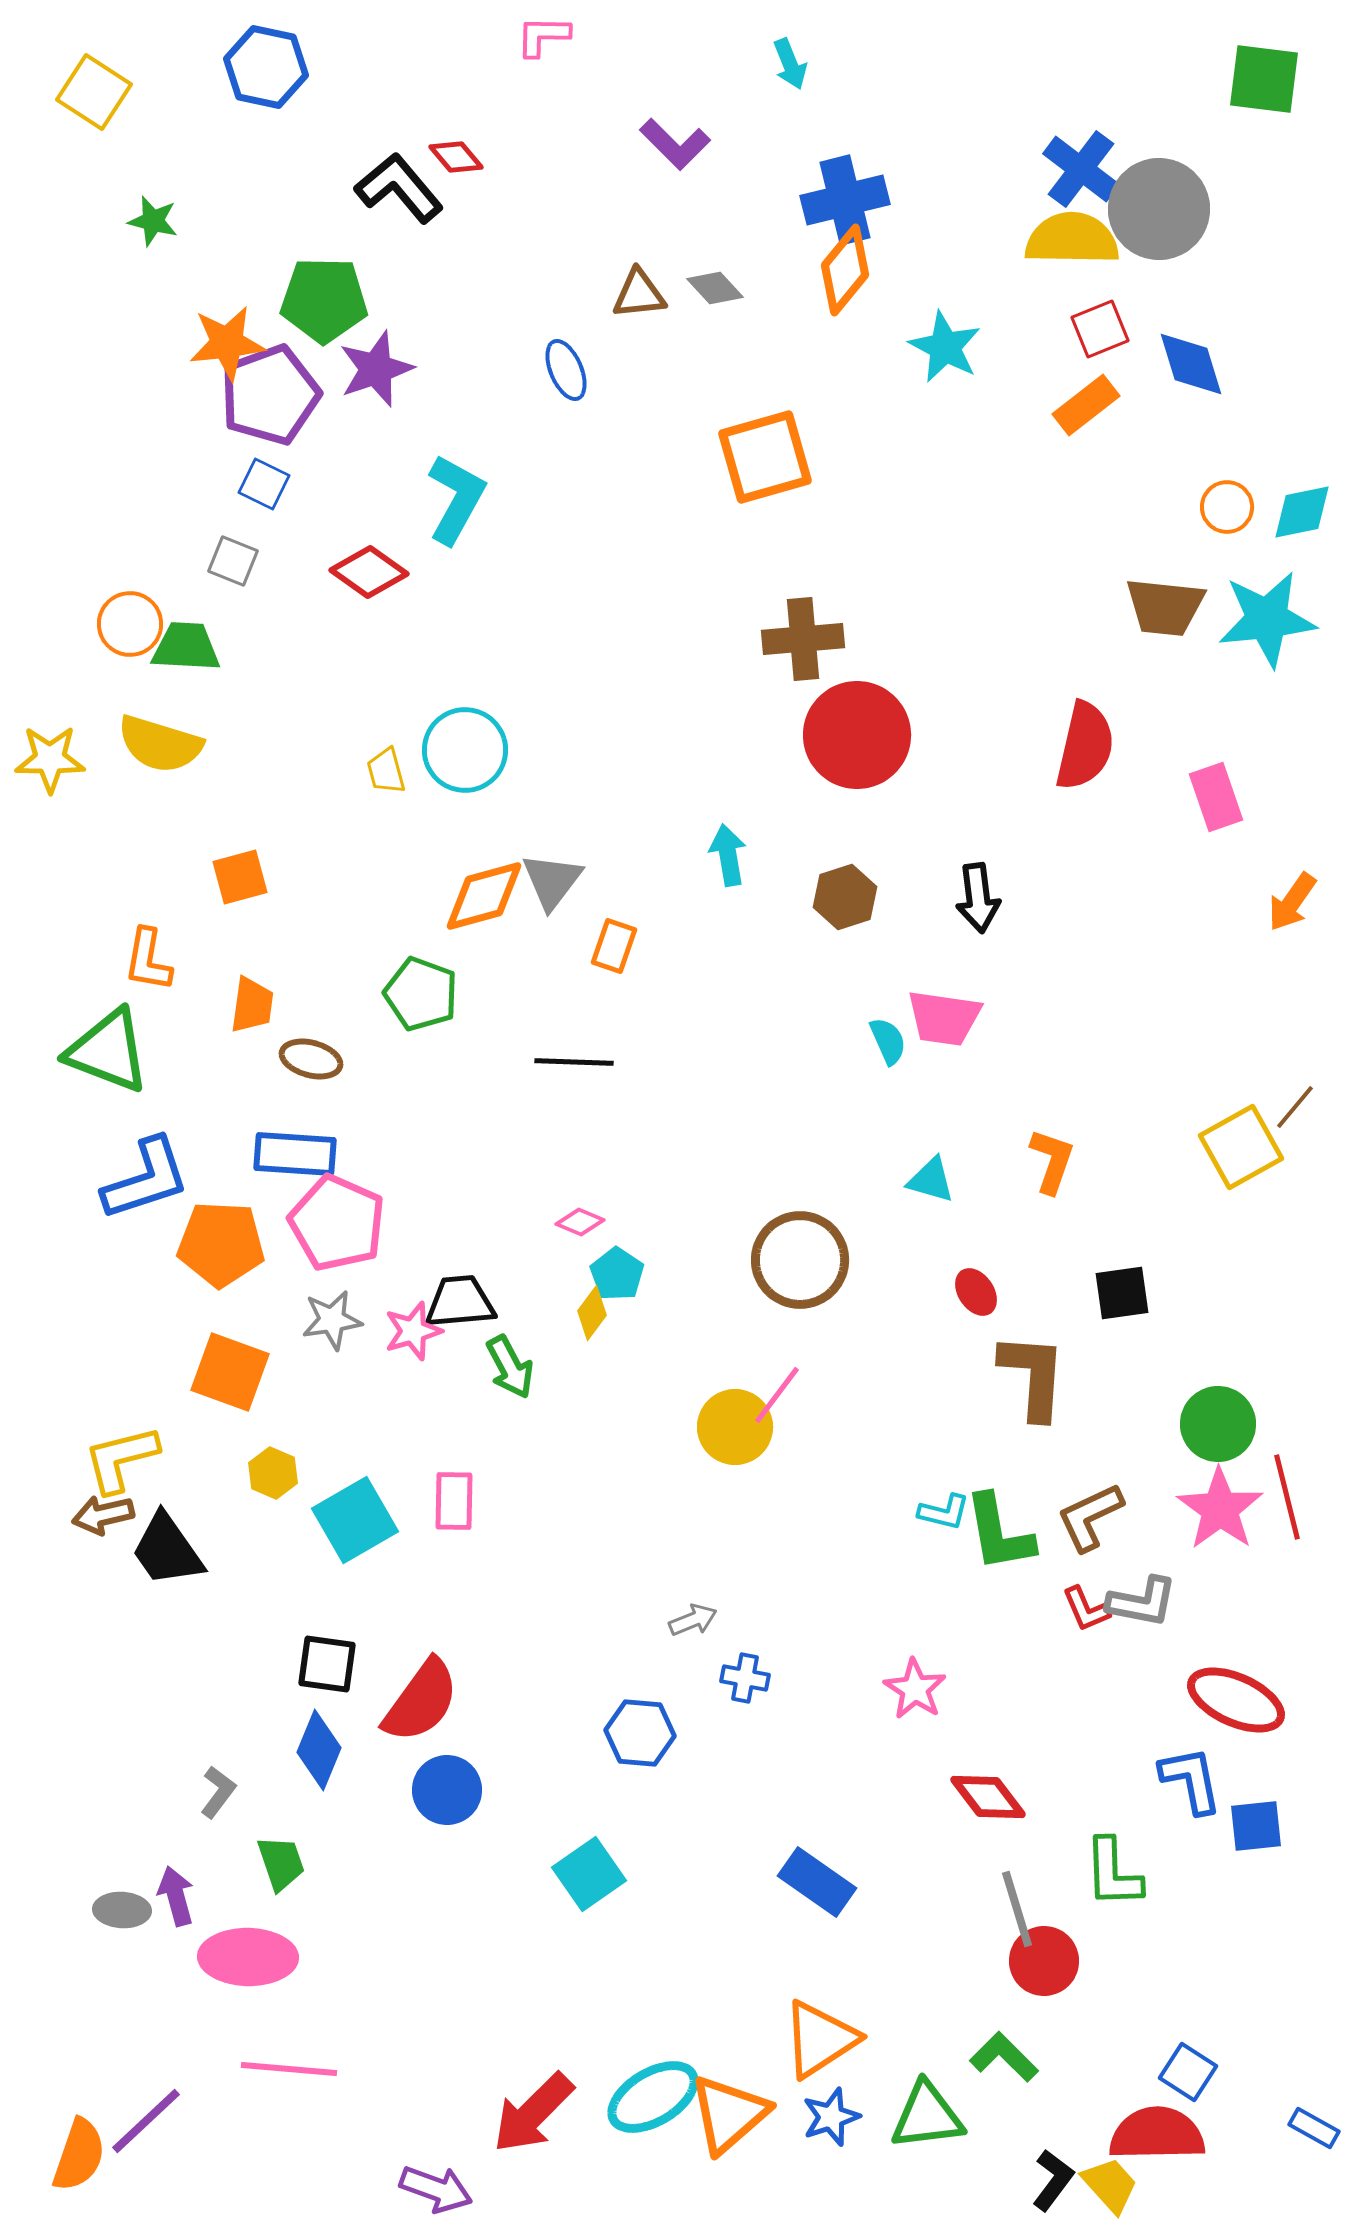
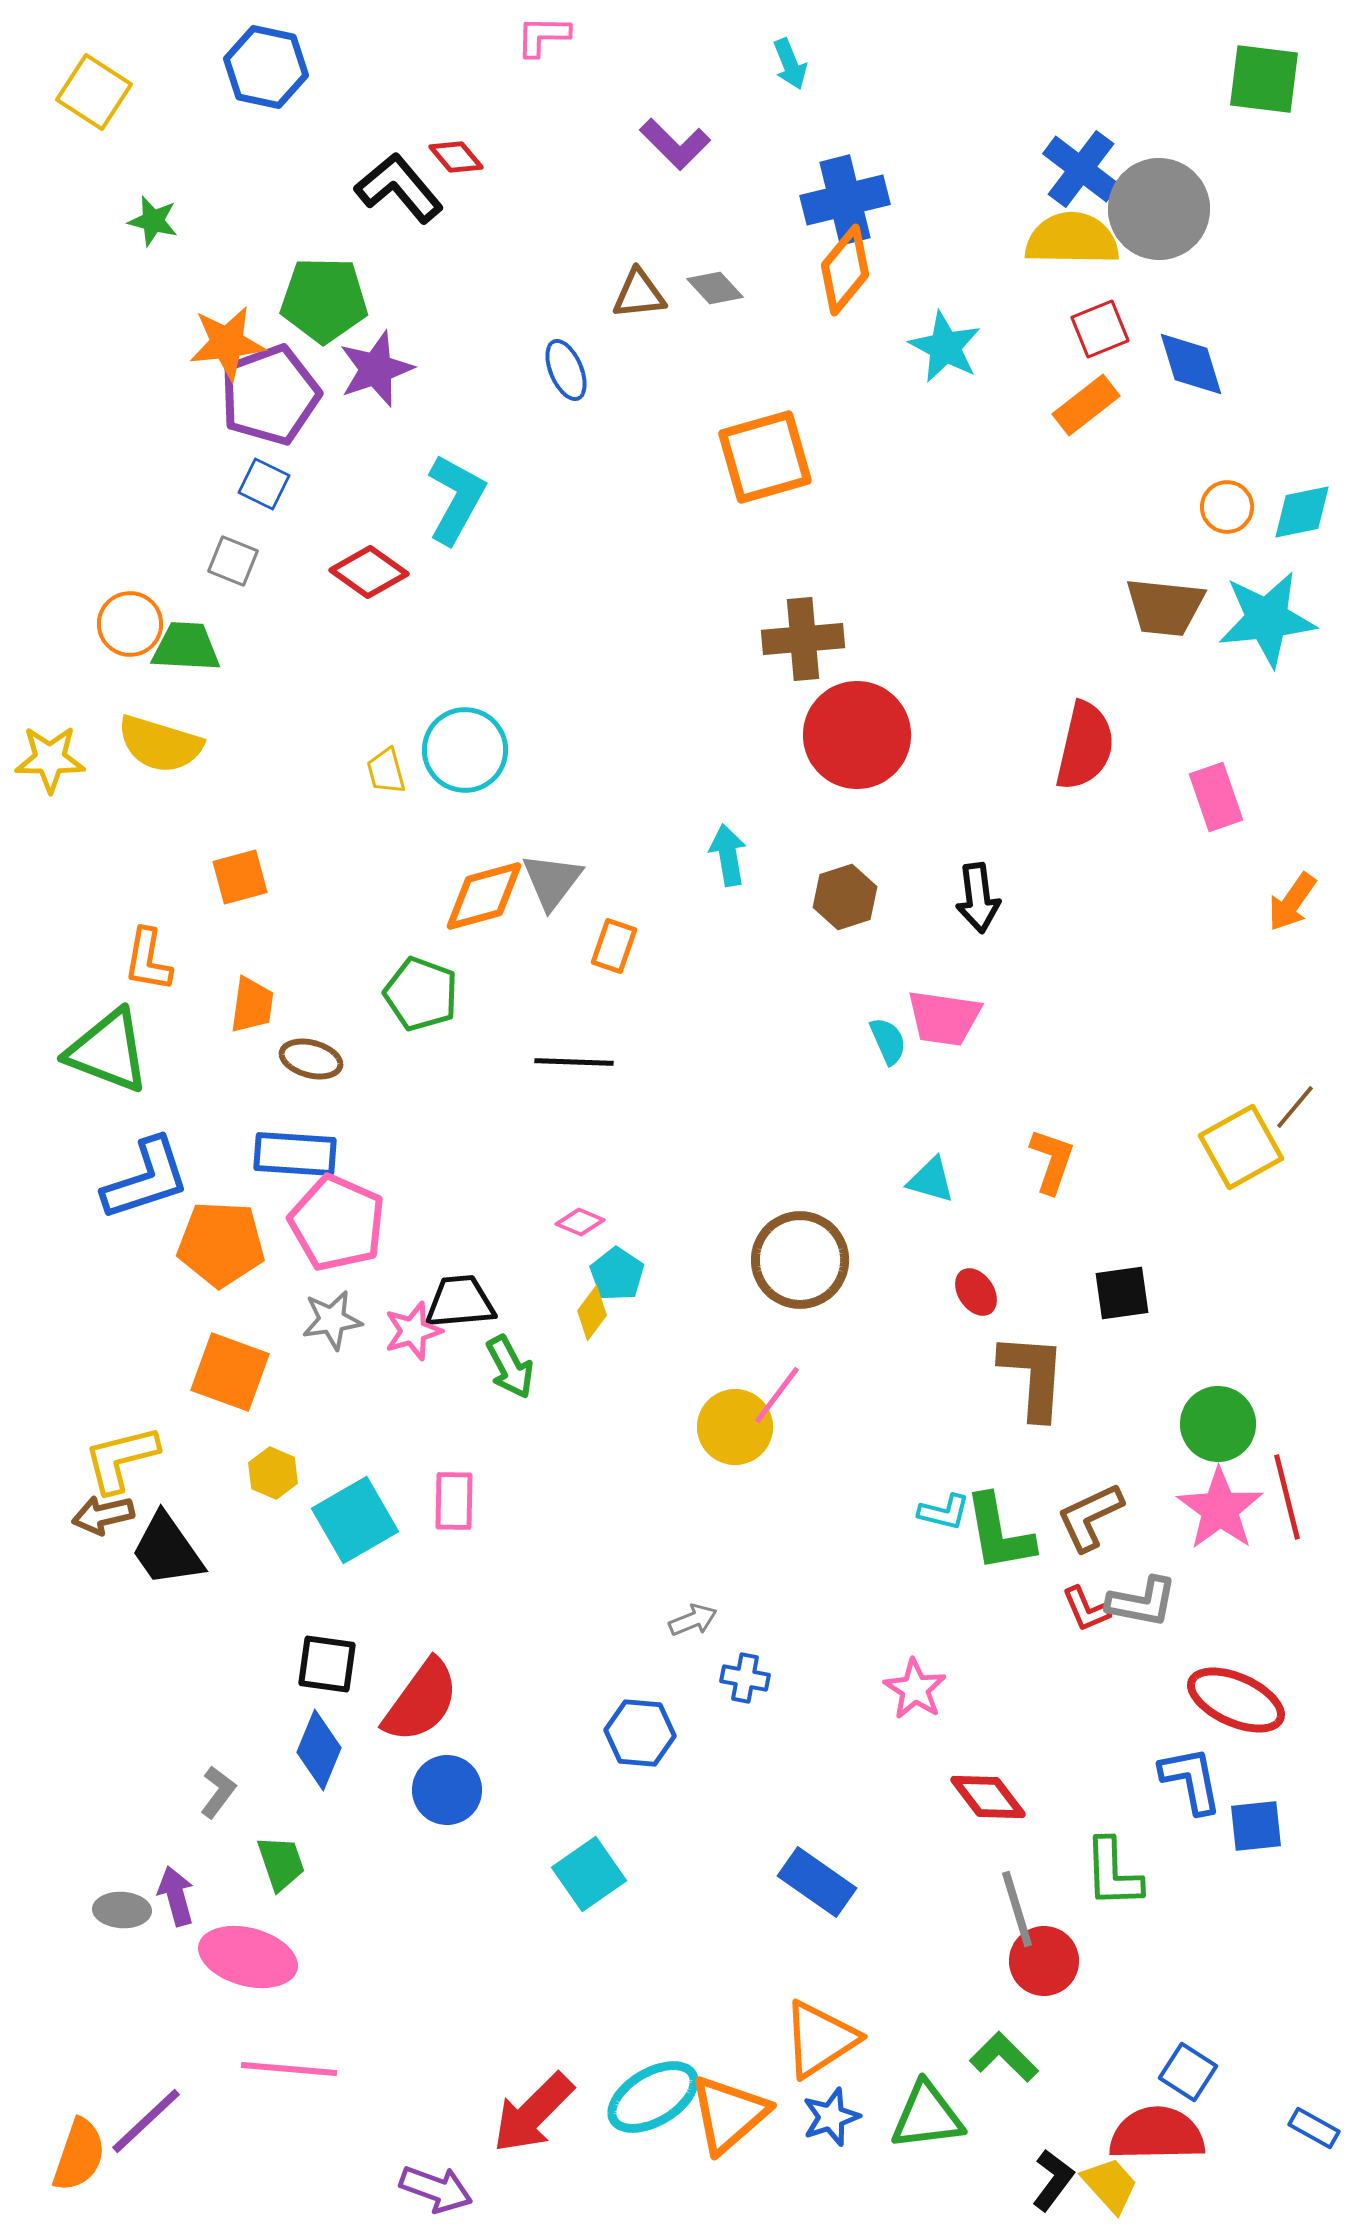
pink ellipse at (248, 1957): rotated 14 degrees clockwise
